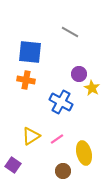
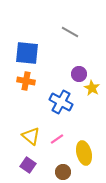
blue square: moved 3 px left, 1 px down
orange cross: moved 1 px down
yellow triangle: rotated 48 degrees counterclockwise
purple square: moved 15 px right
brown circle: moved 1 px down
